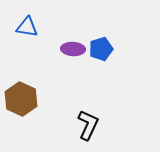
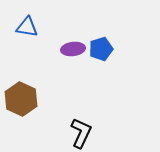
purple ellipse: rotated 10 degrees counterclockwise
black L-shape: moved 7 px left, 8 px down
